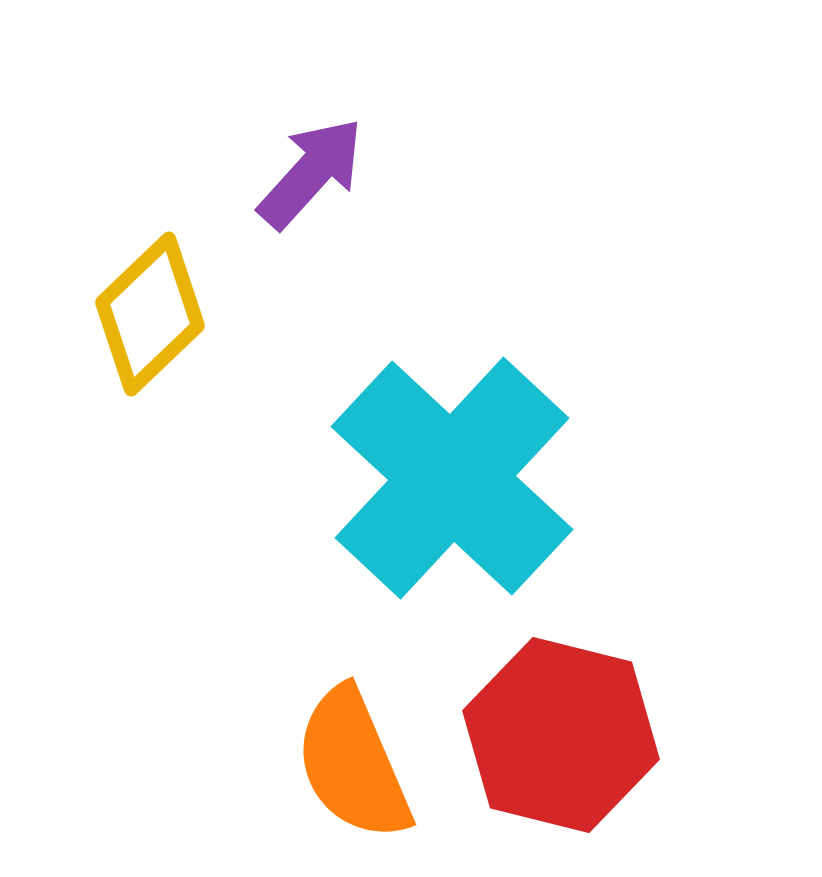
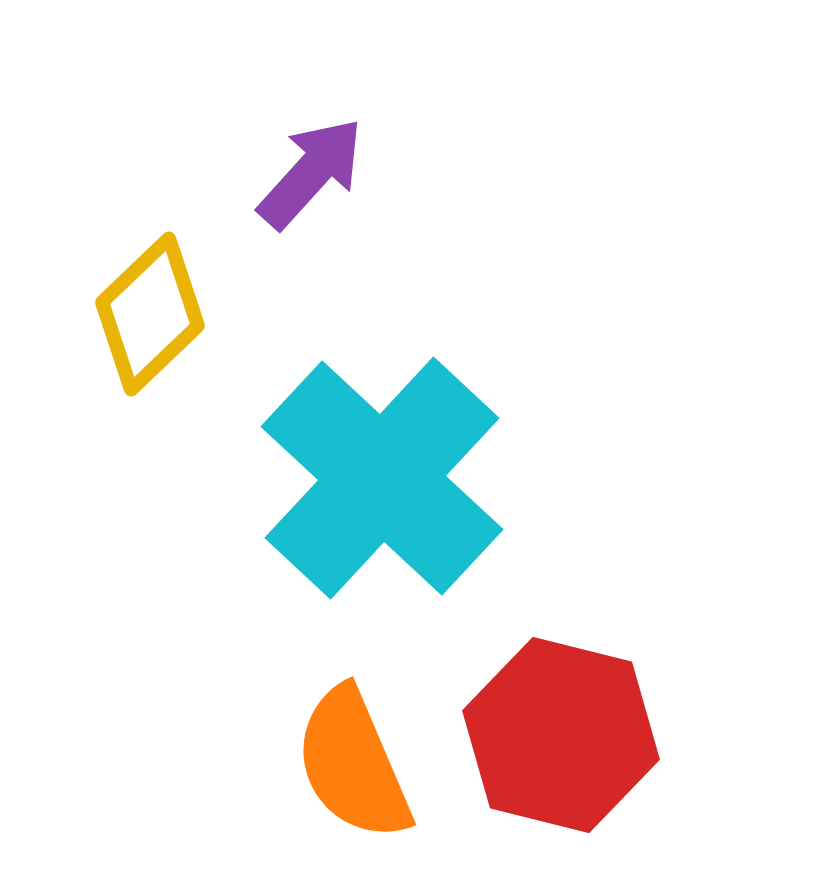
cyan cross: moved 70 px left
